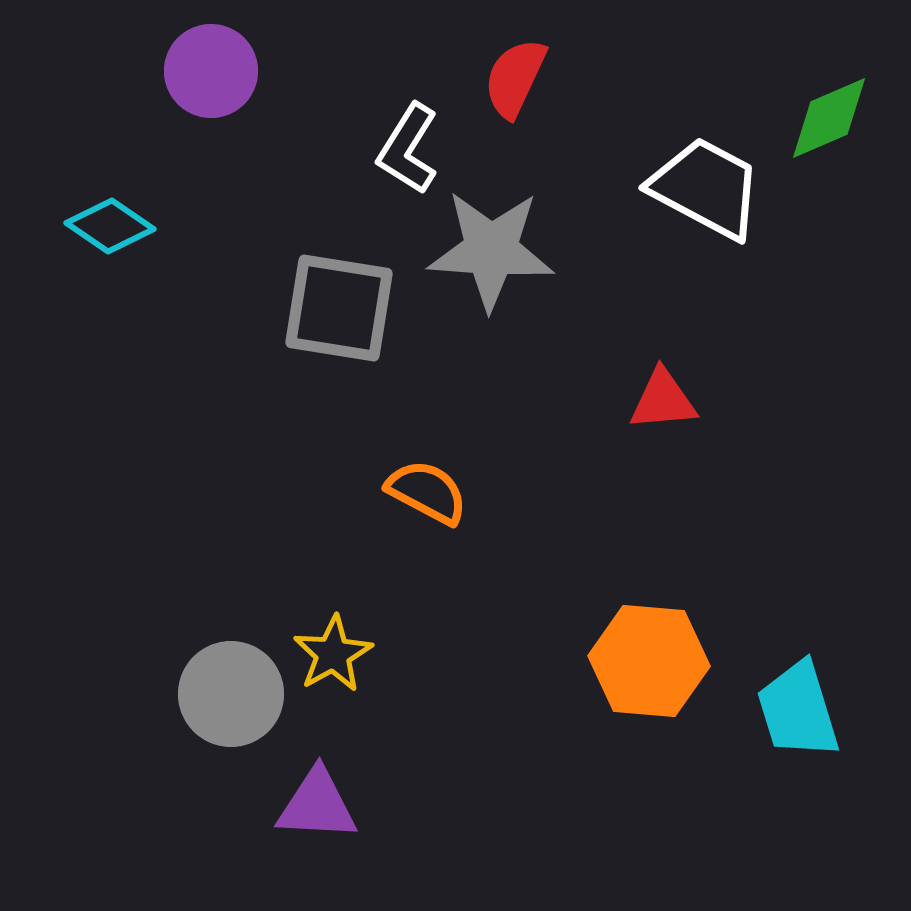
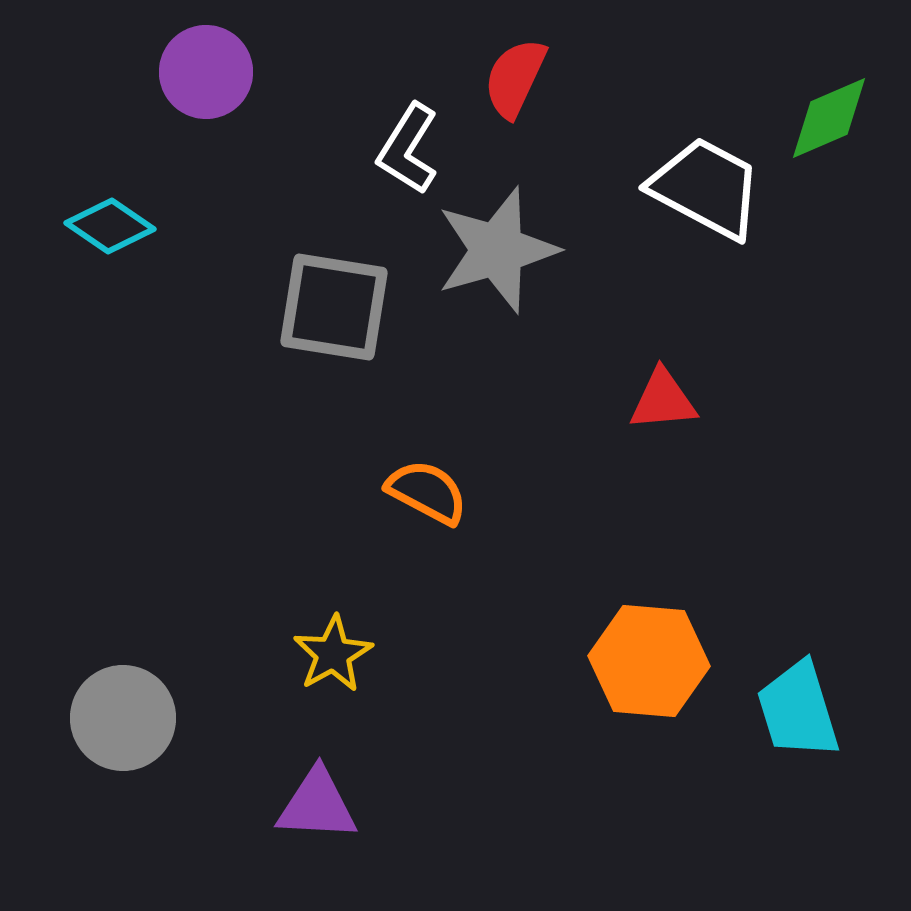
purple circle: moved 5 px left, 1 px down
gray star: moved 6 px right; rotated 20 degrees counterclockwise
gray square: moved 5 px left, 1 px up
gray circle: moved 108 px left, 24 px down
